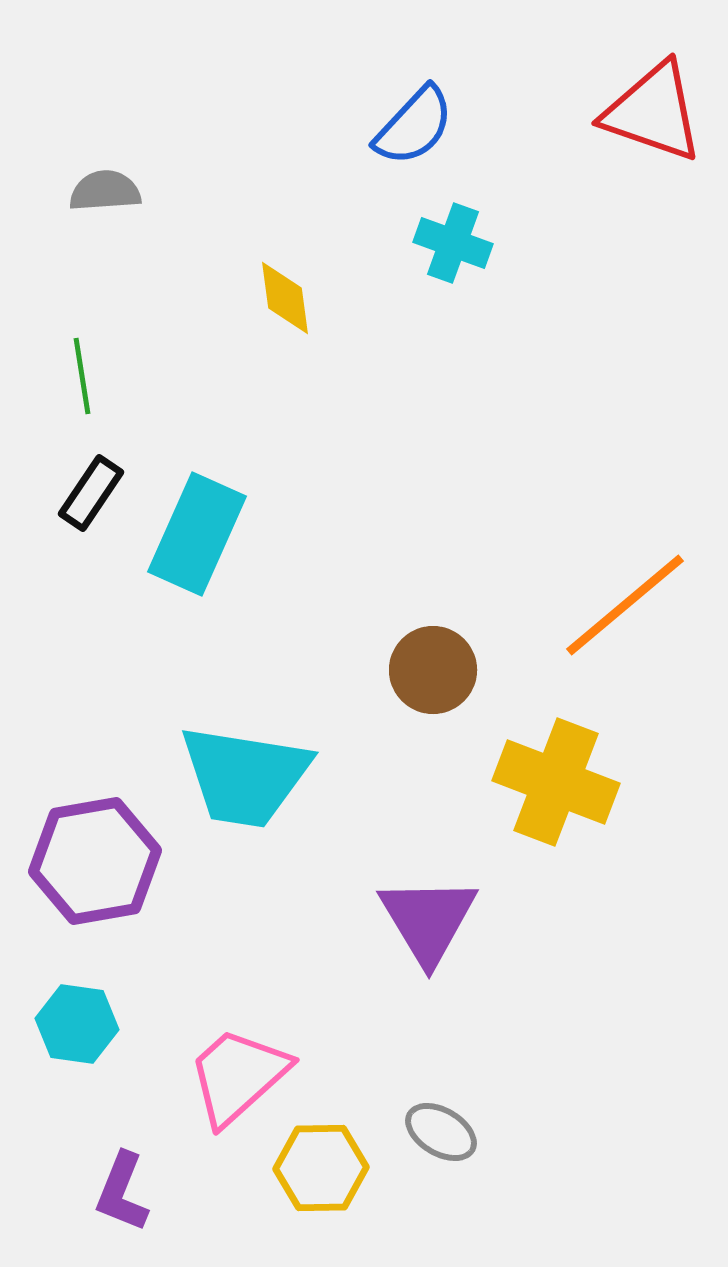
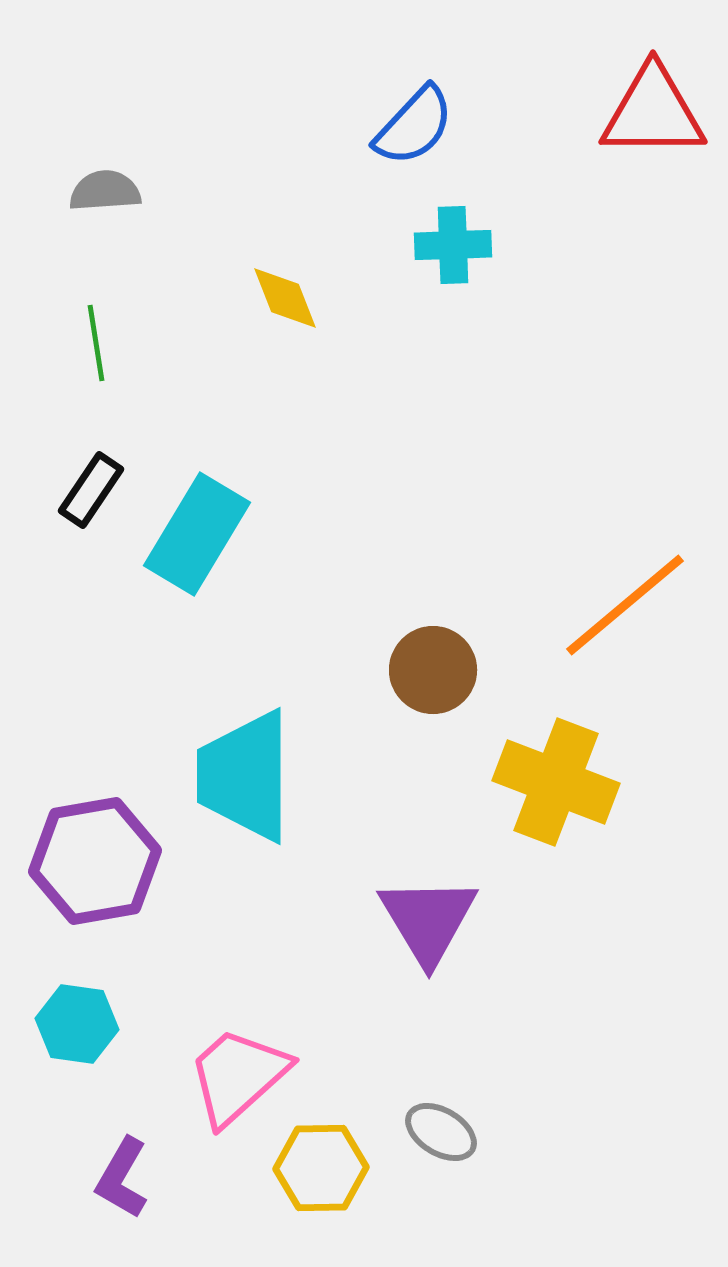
red triangle: rotated 19 degrees counterclockwise
cyan cross: moved 2 px down; rotated 22 degrees counterclockwise
yellow diamond: rotated 14 degrees counterclockwise
green line: moved 14 px right, 33 px up
black rectangle: moved 3 px up
cyan rectangle: rotated 7 degrees clockwise
cyan trapezoid: rotated 81 degrees clockwise
purple L-shape: moved 14 px up; rotated 8 degrees clockwise
